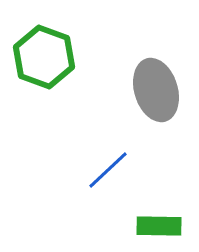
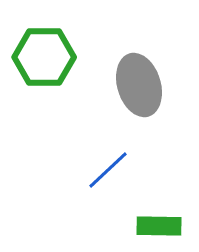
green hexagon: rotated 20 degrees counterclockwise
gray ellipse: moved 17 px left, 5 px up
